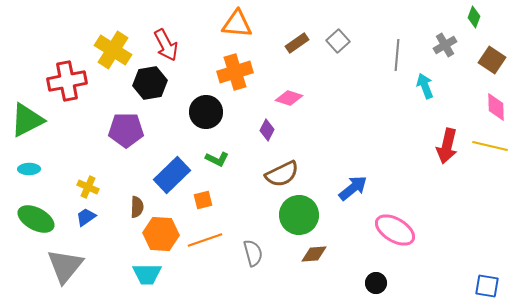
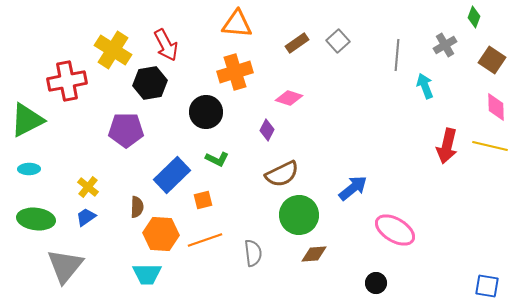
yellow cross at (88, 187): rotated 15 degrees clockwise
green ellipse at (36, 219): rotated 21 degrees counterclockwise
gray semicircle at (253, 253): rotated 8 degrees clockwise
